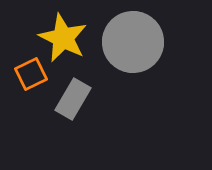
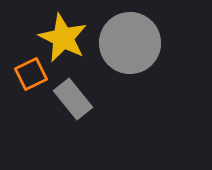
gray circle: moved 3 px left, 1 px down
gray rectangle: rotated 69 degrees counterclockwise
